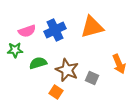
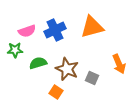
brown star: moved 1 px up
